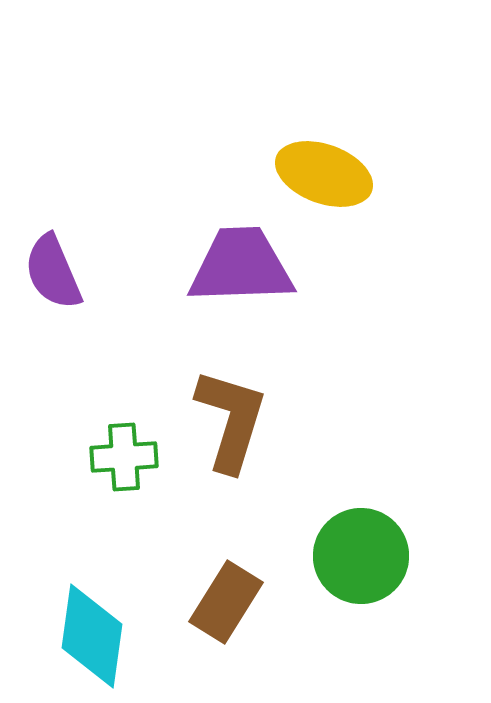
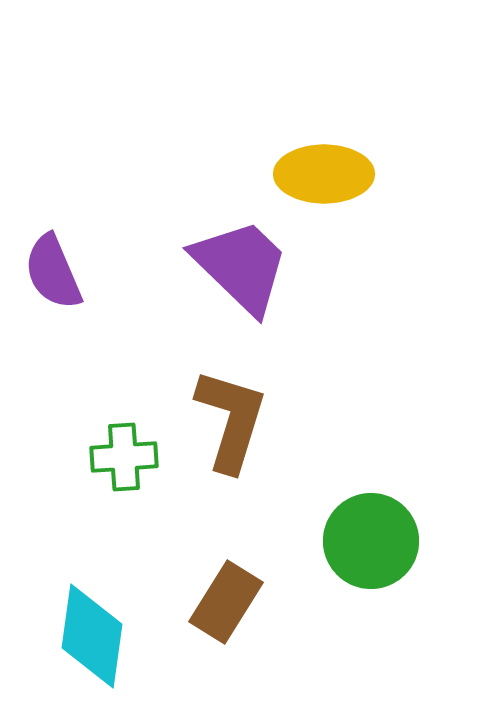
yellow ellipse: rotated 20 degrees counterclockwise
purple trapezoid: rotated 46 degrees clockwise
green circle: moved 10 px right, 15 px up
